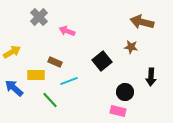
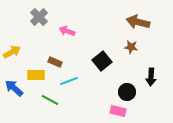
brown arrow: moved 4 px left
black circle: moved 2 px right
green line: rotated 18 degrees counterclockwise
